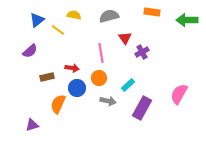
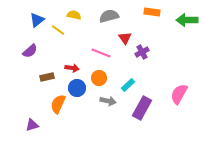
pink line: rotated 60 degrees counterclockwise
